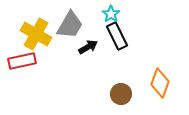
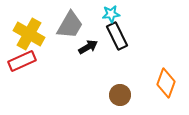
cyan star: rotated 30 degrees clockwise
yellow cross: moved 7 px left
red rectangle: rotated 12 degrees counterclockwise
orange diamond: moved 6 px right
brown circle: moved 1 px left, 1 px down
